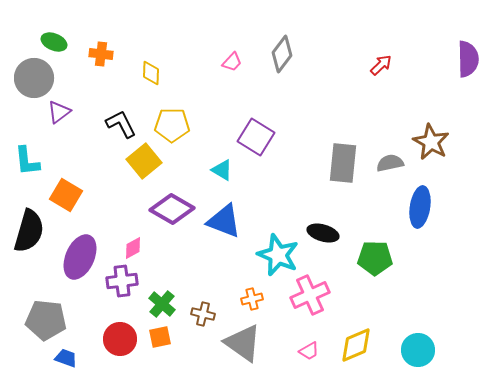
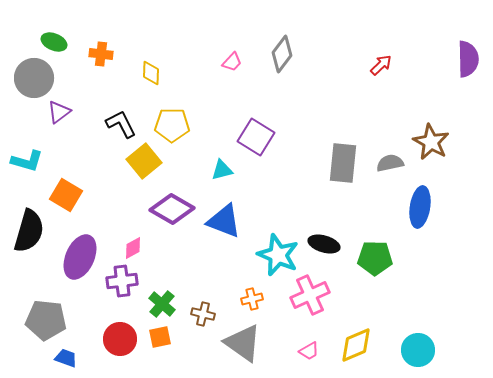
cyan L-shape at (27, 161): rotated 68 degrees counterclockwise
cyan triangle at (222, 170): rotated 45 degrees counterclockwise
black ellipse at (323, 233): moved 1 px right, 11 px down
